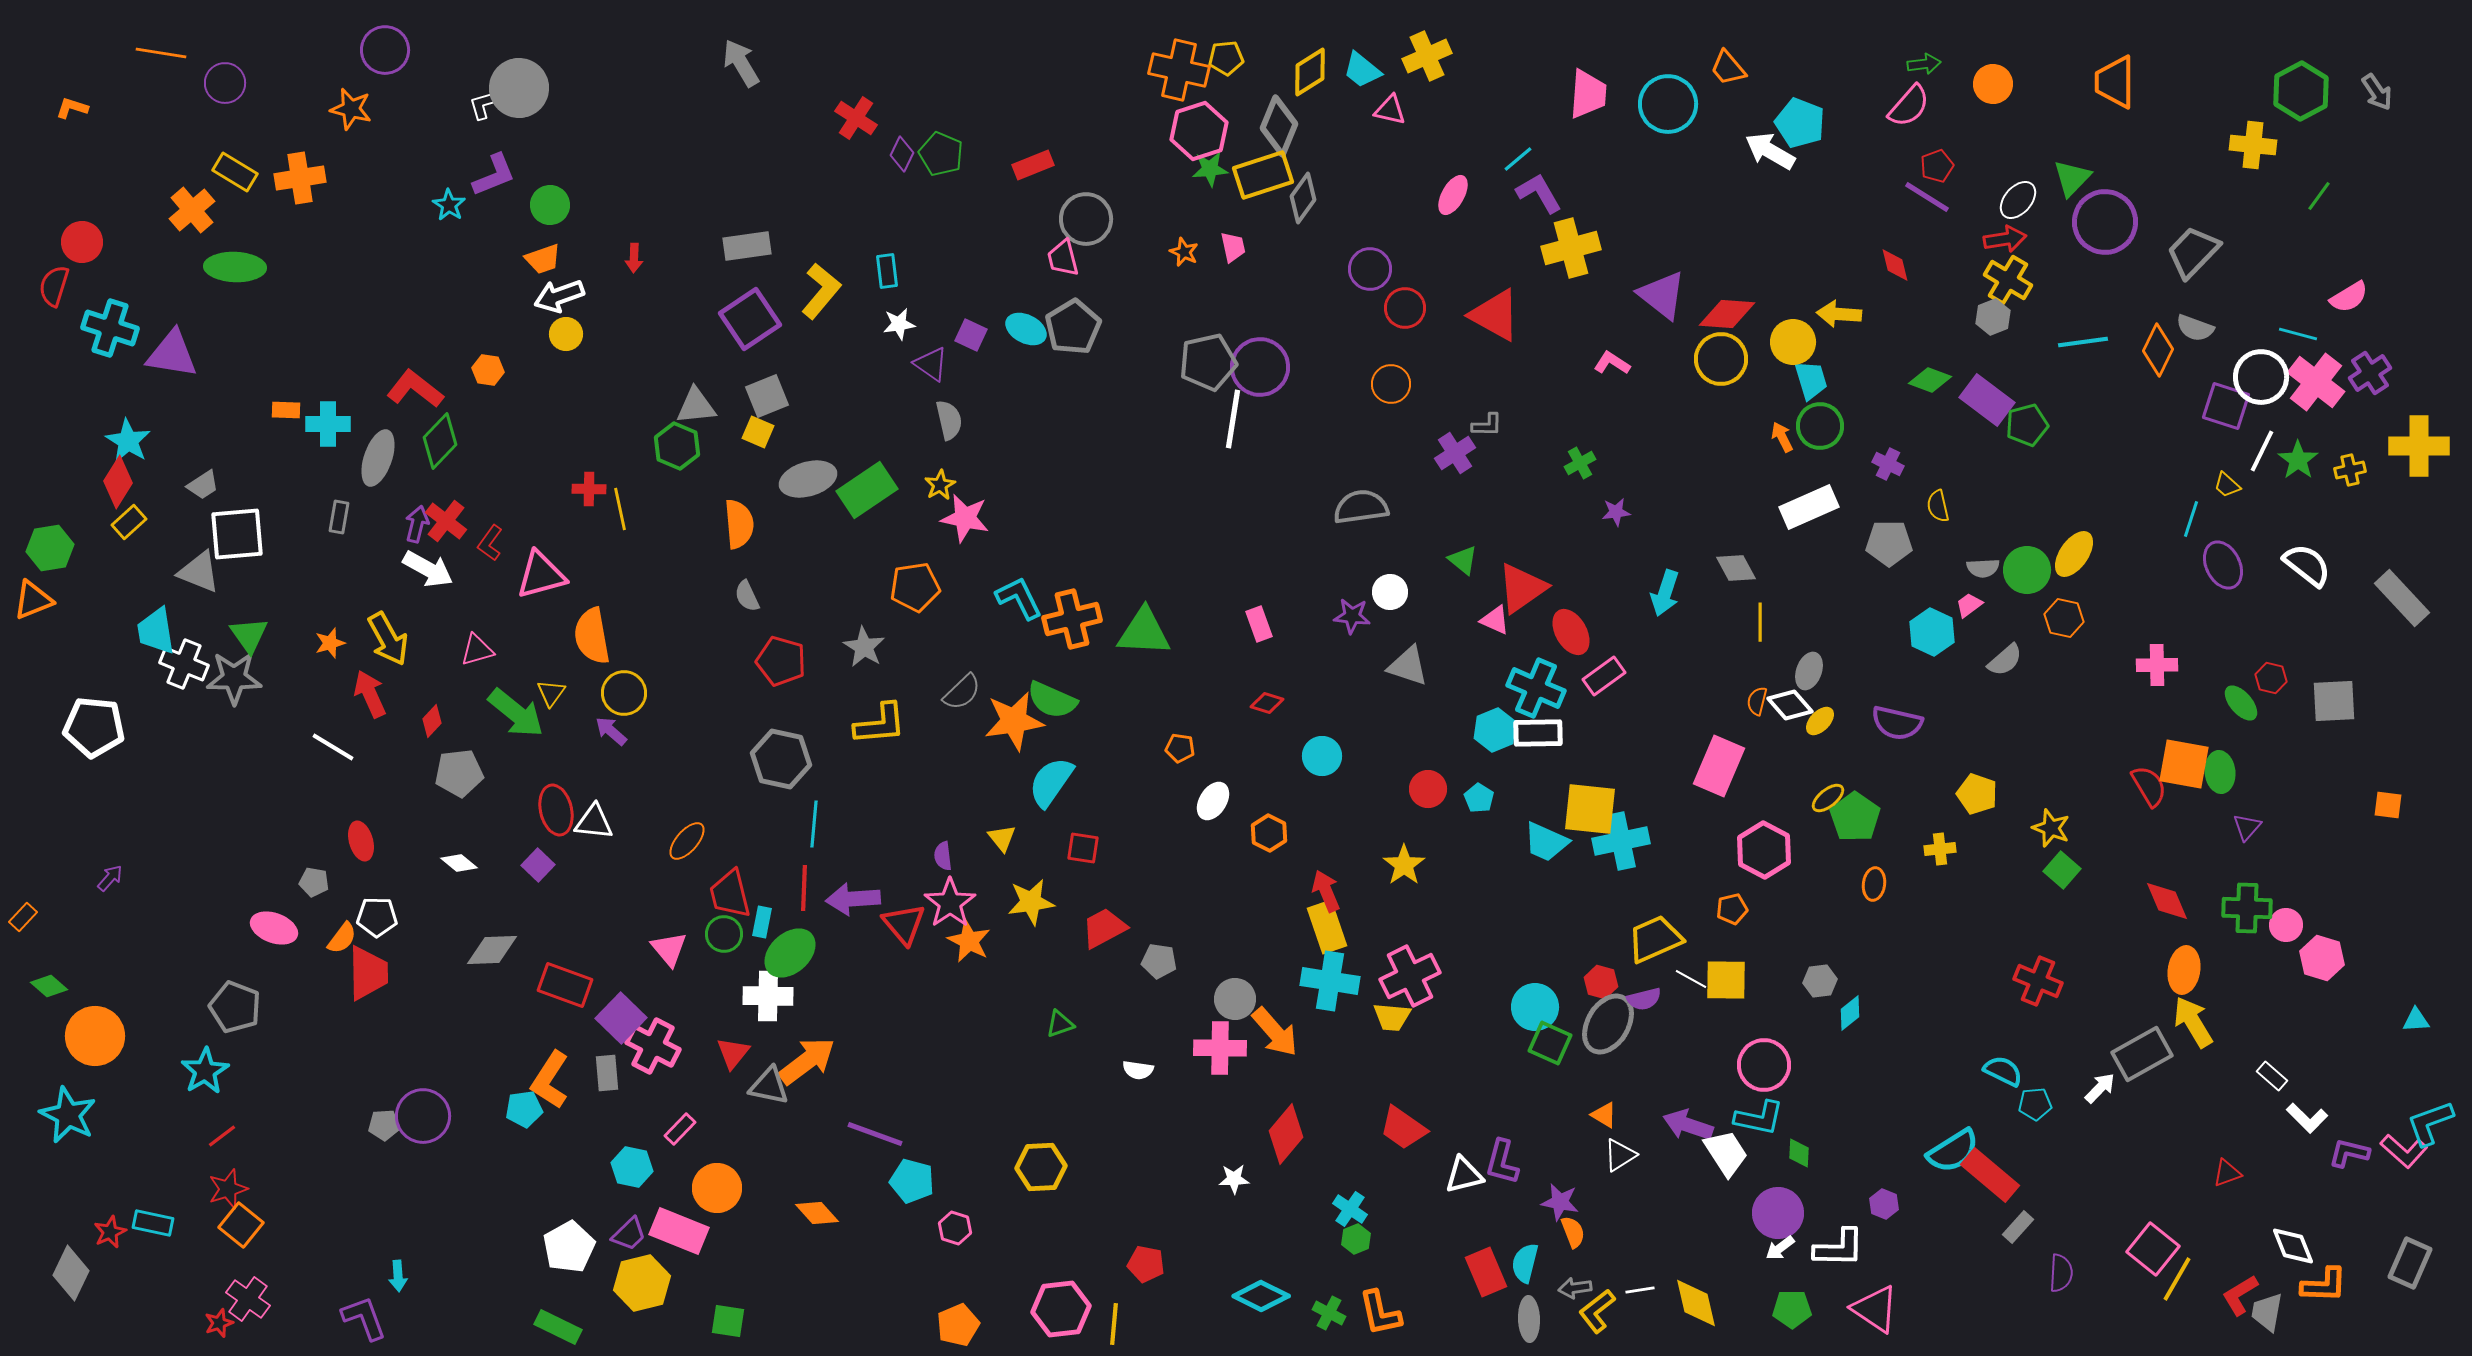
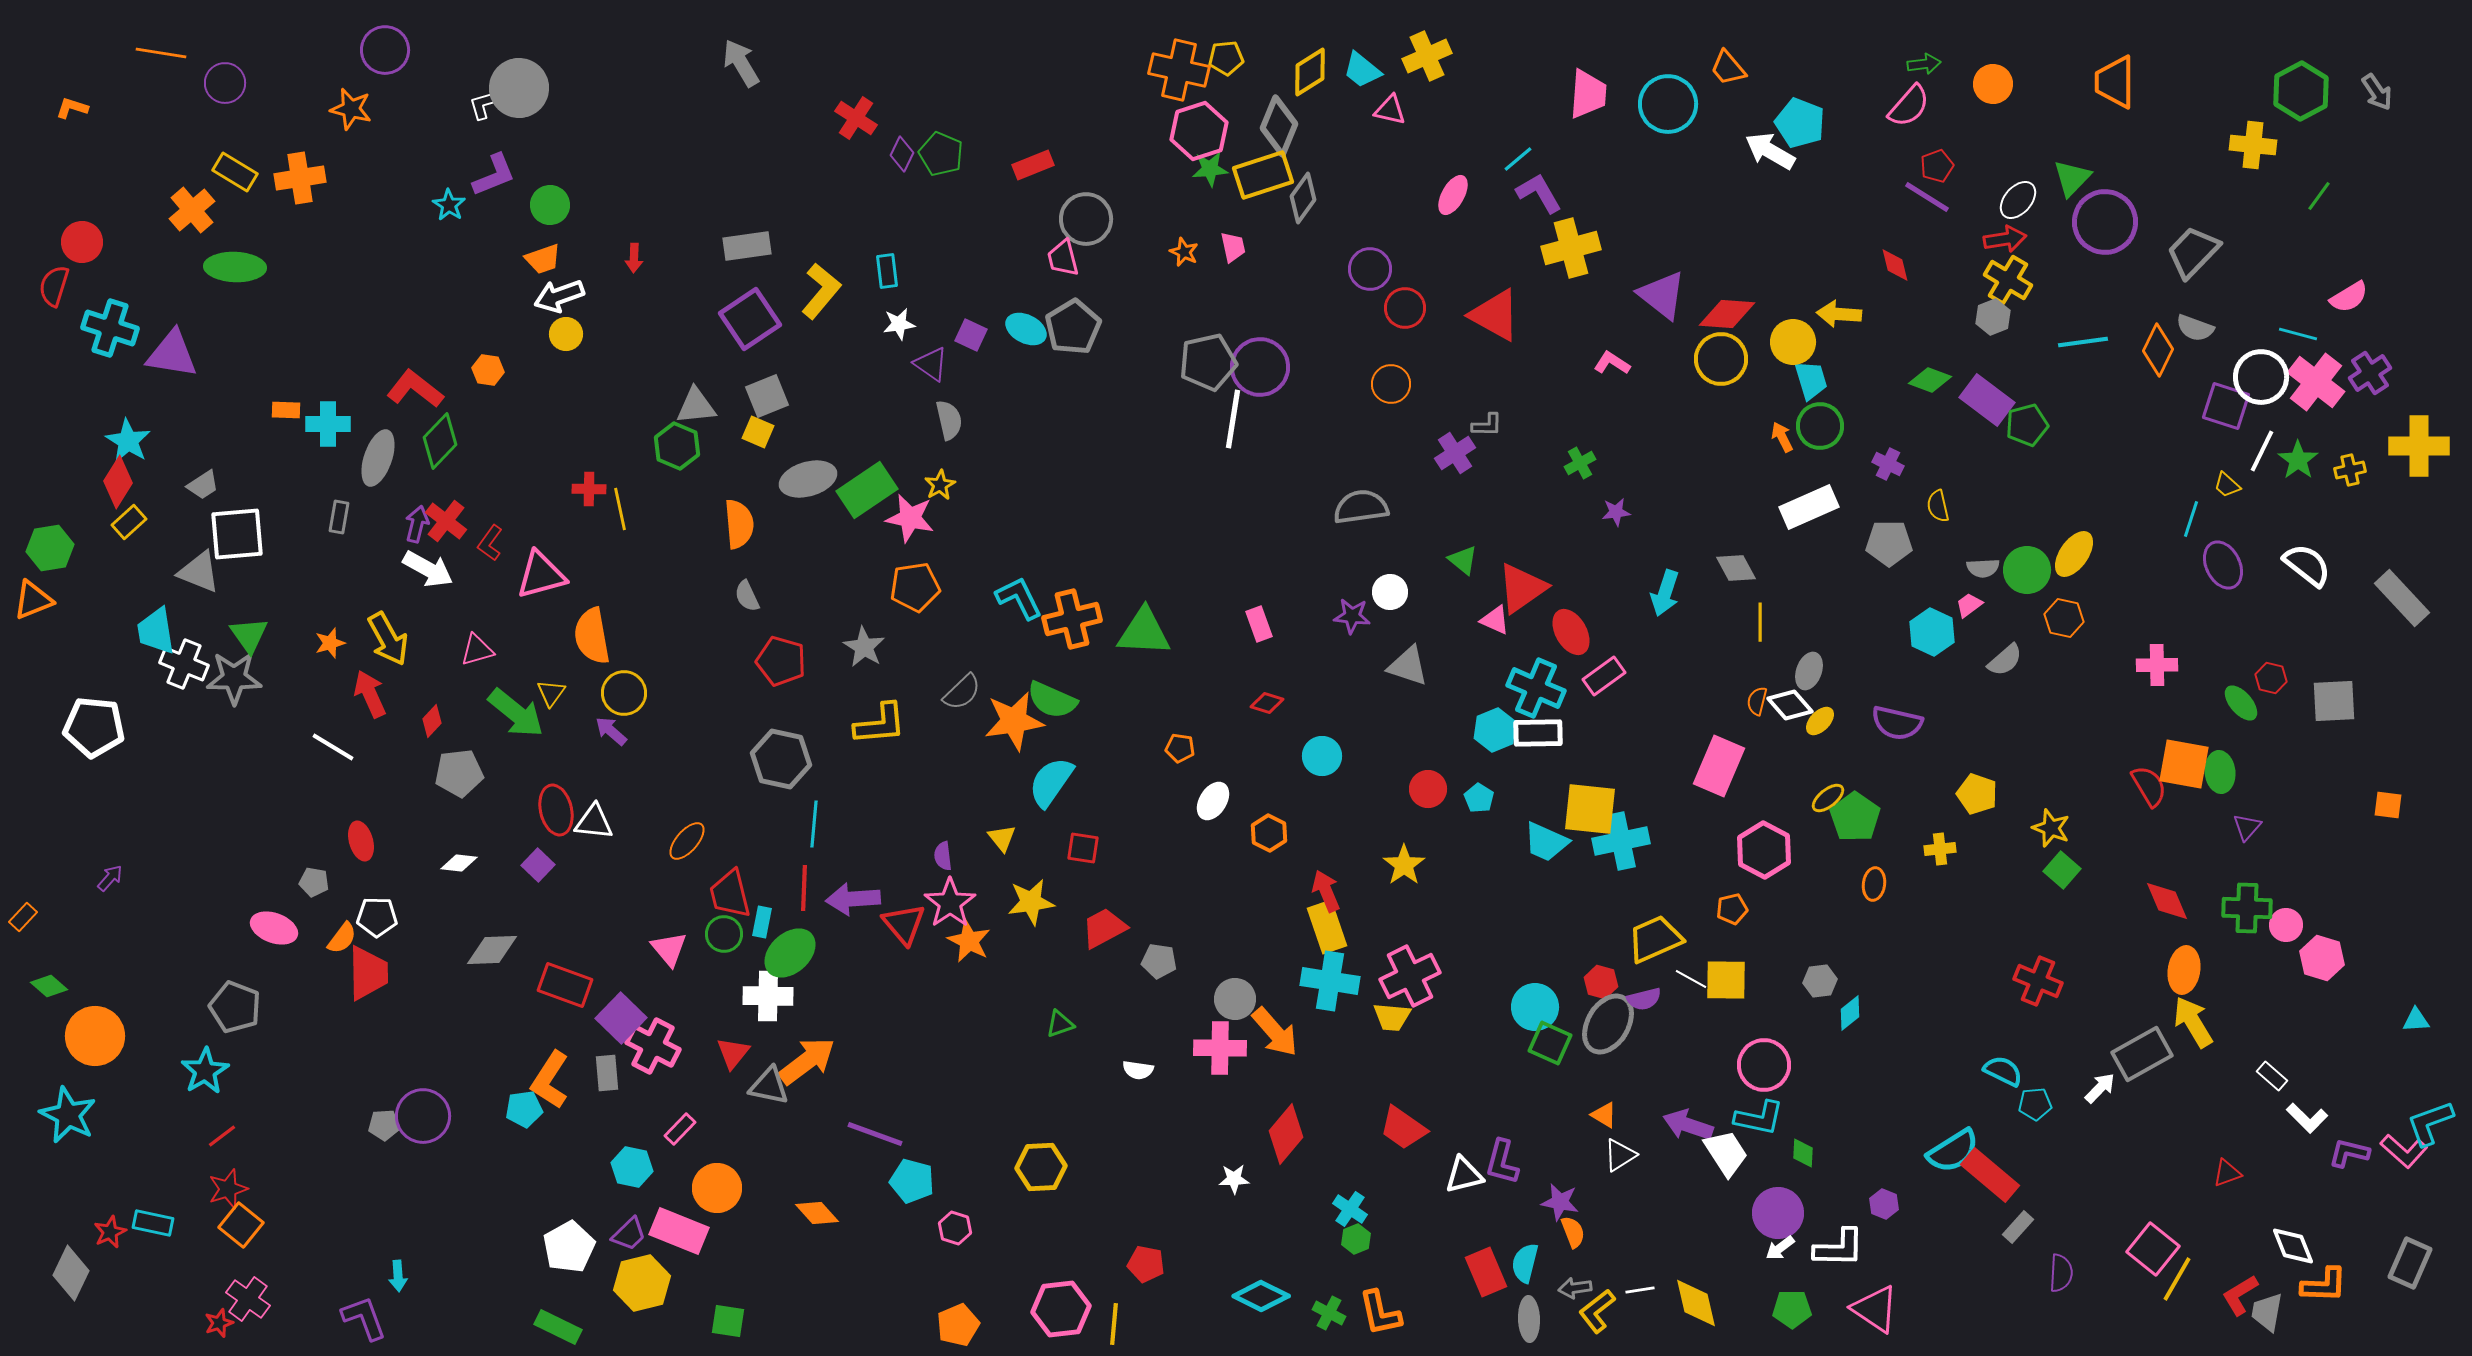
pink star at (965, 518): moved 55 px left
white diamond at (459, 863): rotated 33 degrees counterclockwise
green diamond at (1799, 1153): moved 4 px right
